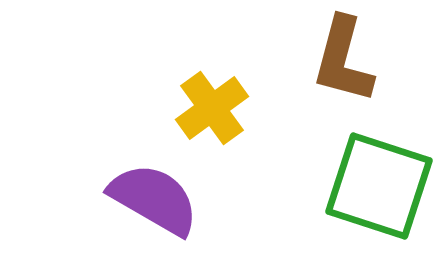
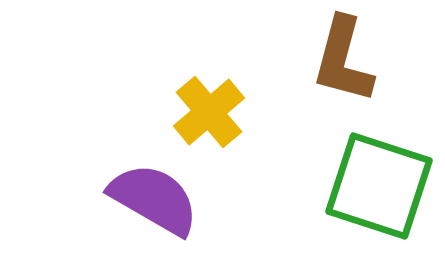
yellow cross: moved 3 px left, 4 px down; rotated 4 degrees counterclockwise
